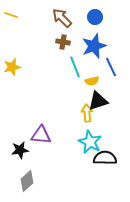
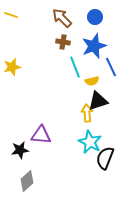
black semicircle: rotated 70 degrees counterclockwise
